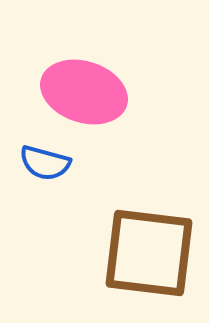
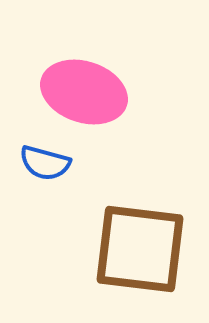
brown square: moved 9 px left, 4 px up
